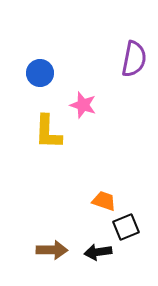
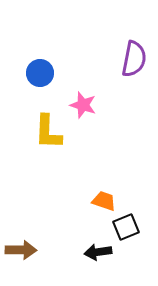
brown arrow: moved 31 px left
